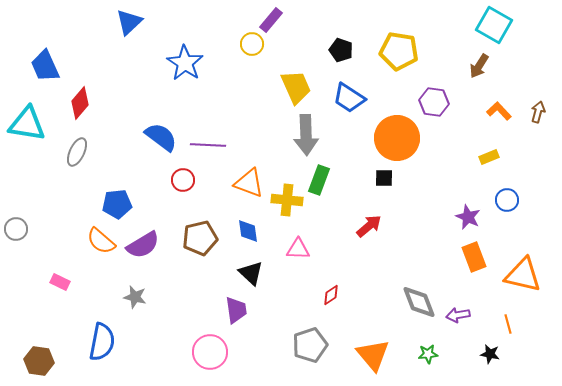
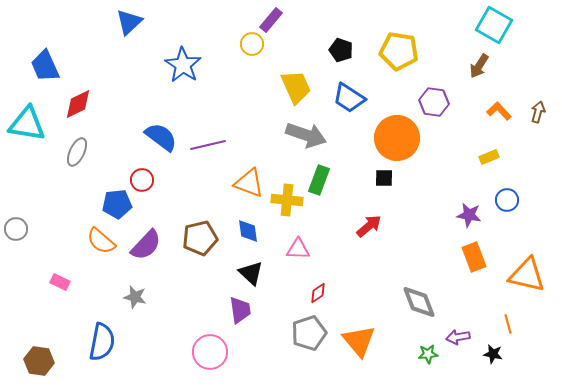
blue star at (185, 63): moved 2 px left, 2 px down
red diamond at (80, 103): moved 2 px left, 1 px down; rotated 24 degrees clockwise
gray arrow at (306, 135): rotated 69 degrees counterclockwise
purple line at (208, 145): rotated 16 degrees counterclockwise
red circle at (183, 180): moved 41 px left
purple star at (468, 217): moved 1 px right, 2 px up; rotated 15 degrees counterclockwise
purple semicircle at (143, 245): moved 3 px right; rotated 16 degrees counterclockwise
orange triangle at (523, 275): moved 4 px right
red diamond at (331, 295): moved 13 px left, 2 px up
purple trapezoid at (236, 310): moved 4 px right
purple arrow at (458, 315): moved 22 px down
gray pentagon at (310, 345): moved 1 px left, 12 px up
black star at (490, 354): moved 3 px right
orange triangle at (373, 355): moved 14 px left, 14 px up
